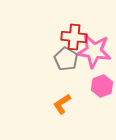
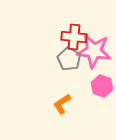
gray pentagon: moved 3 px right
pink hexagon: rotated 20 degrees counterclockwise
